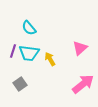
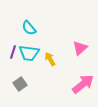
purple line: moved 1 px down
